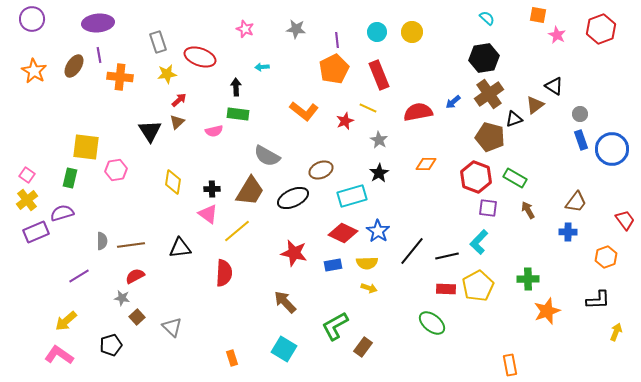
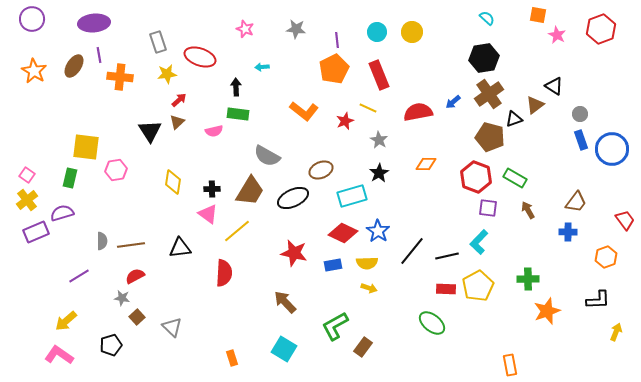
purple ellipse at (98, 23): moved 4 px left
